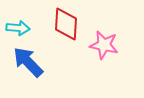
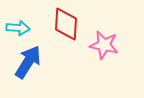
blue arrow: rotated 76 degrees clockwise
